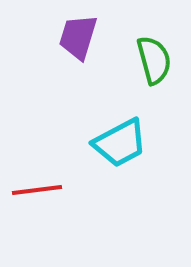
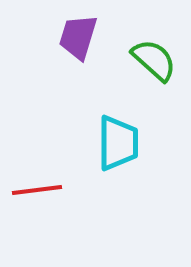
green semicircle: rotated 33 degrees counterclockwise
cyan trapezoid: moved 2 px left; rotated 62 degrees counterclockwise
